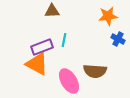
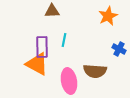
orange star: rotated 18 degrees counterclockwise
blue cross: moved 1 px right, 10 px down
purple rectangle: rotated 70 degrees counterclockwise
pink ellipse: rotated 20 degrees clockwise
